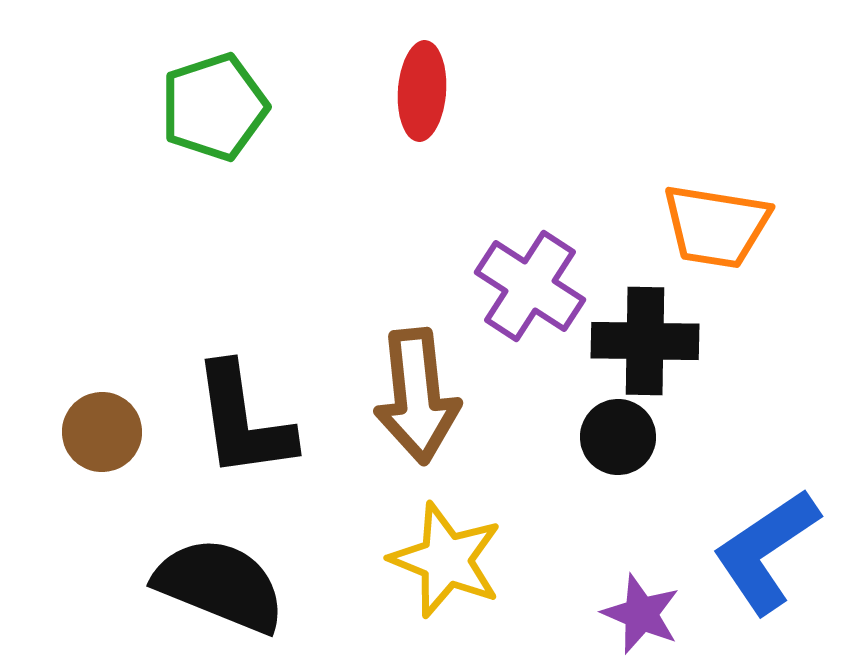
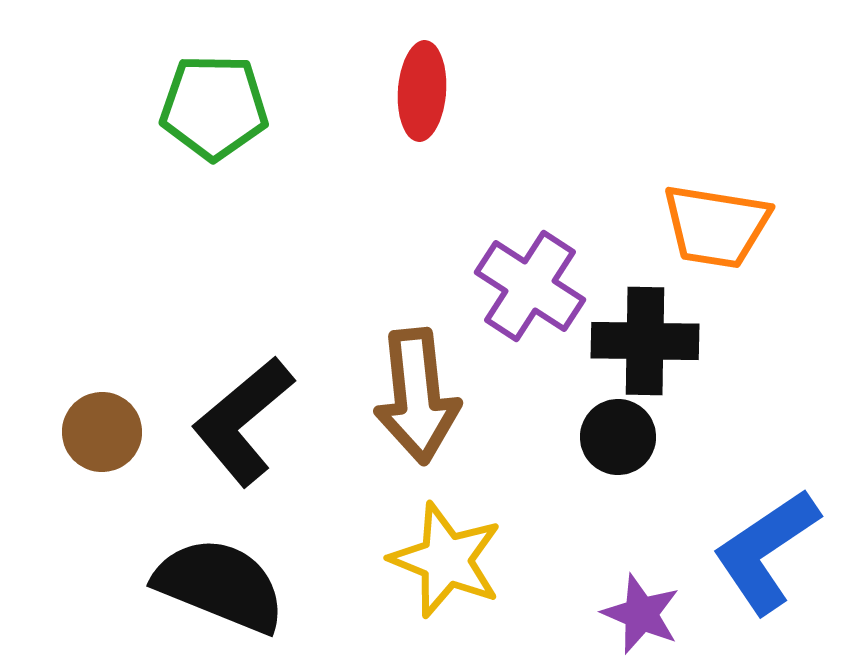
green pentagon: rotated 19 degrees clockwise
black L-shape: rotated 58 degrees clockwise
